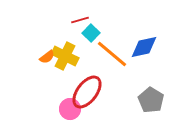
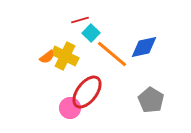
pink circle: moved 1 px up
